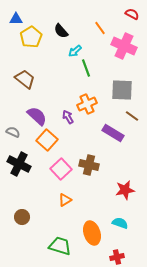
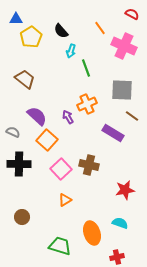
cyan arrow: moved 4 px left; rotated 32 degrees counterclockwise
black cross: rotated 25 degrees counterclockwise
